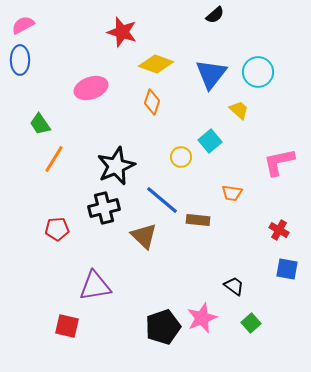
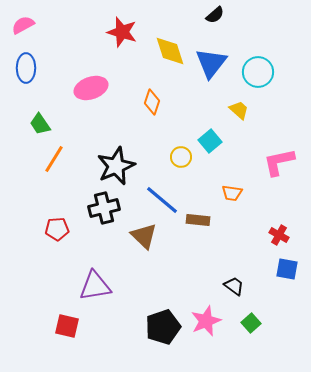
blue ellipse: moved 6 px right, 8 px down
yellow diamond: moved 14 px right, 13 px up; rotated 52 degrees clockwise
blue triangle: moved 11 px up
red cross: moved 5 px down
pink star: moved 4 px right, 3 px down
